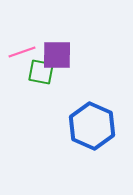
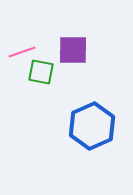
purple square: moved 16 px right, 5 px up
blue hexagon: rotated 12 degrees clockwise
